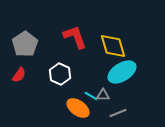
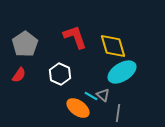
gray triangle: rotated 40 degrees clockwise
gray line: rotated 60 degrees counterclockwise
